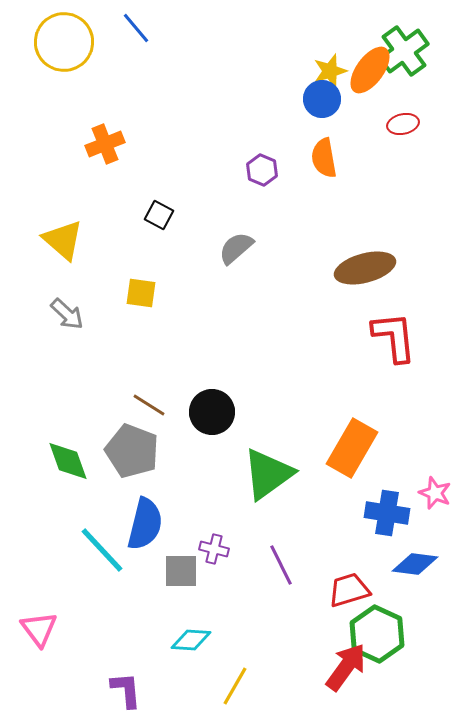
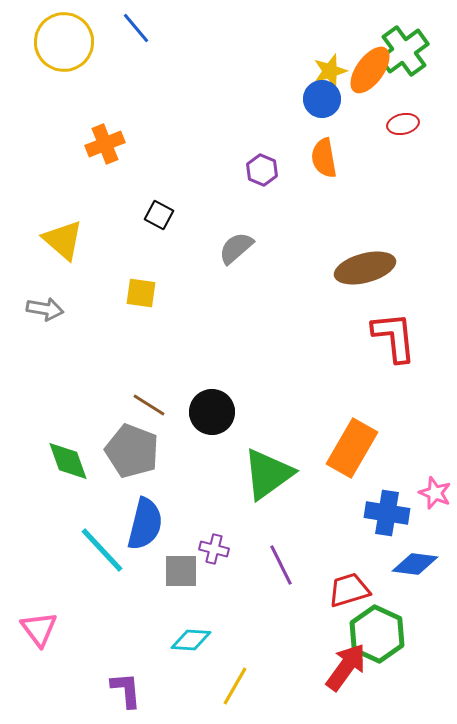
gray arrow: moved 22 px left, 5 px up; rotated 33 degrees counterclockwise
